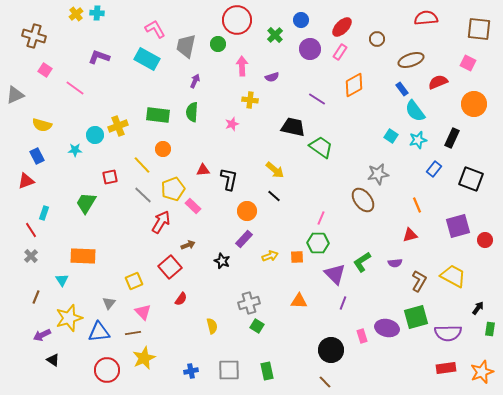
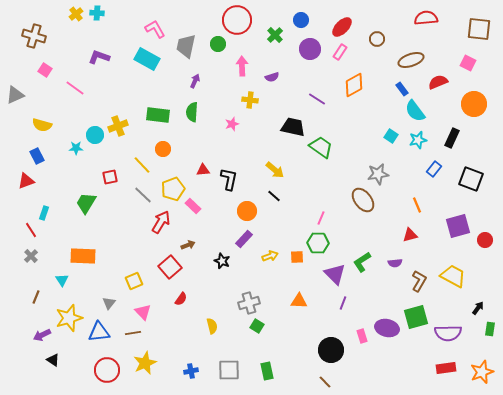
cyan star at (75, 150): moved 1 px right, 2 px up
yellow star at (144, 358): moved 1 px right, 5 px down
